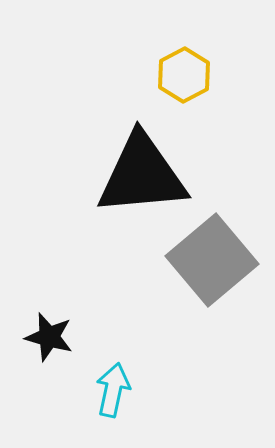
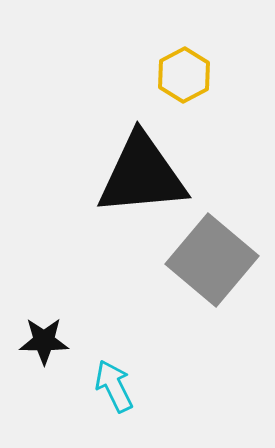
gray square: rotated 10 degrees counterclockwise
black star: moved 5 px left, 4 px down; rotated 15 degrees counterclockwise
cyan arrow: moved 1 px right, 4 px up; rotated 38 degrees counterclockwise
